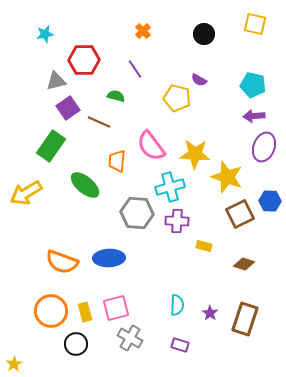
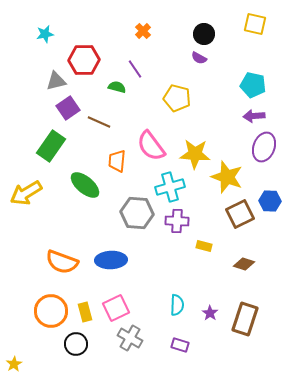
purple semicircle at (199, 80): moved 22 px up
green semicircle at (116, 96): moved 1 px right, 9 px up
blue ellipse at (109, 258): moved 2 px right, 2 px down
pink square at (116, 308): rotated 12 degrees counterclockwise
